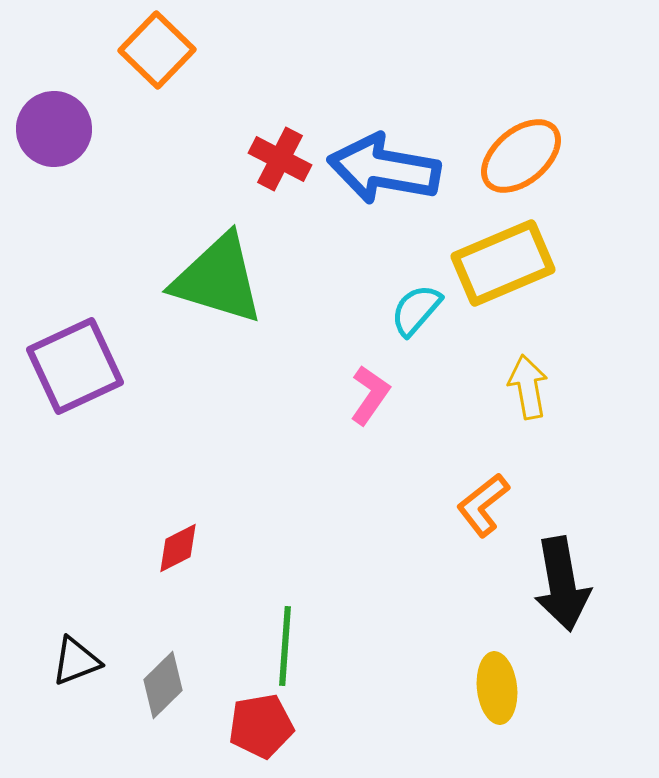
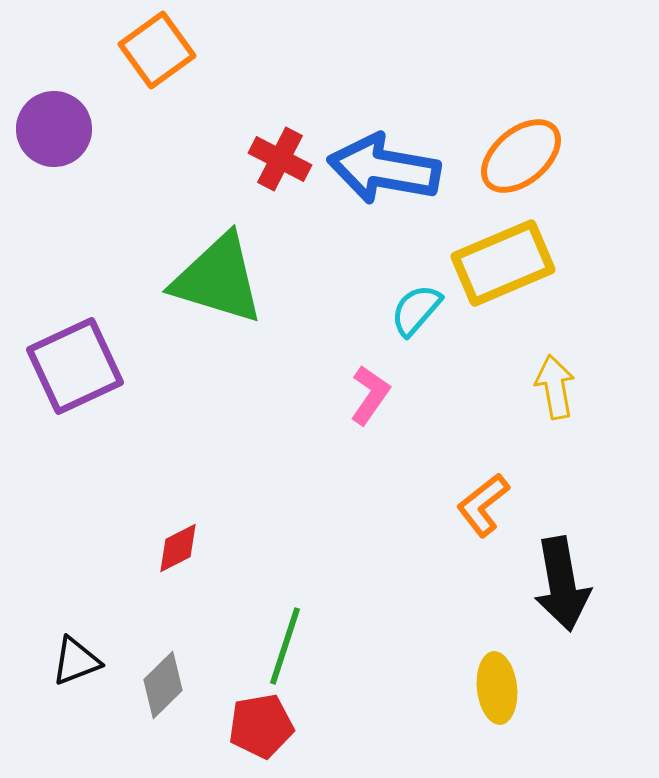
orange square: rotated 10 degrees clockwise
yellow arrow: moved 27 px right
green line: rotated 14 degrees clockwise
